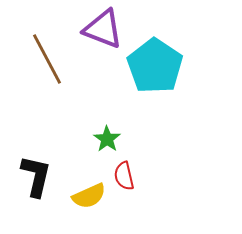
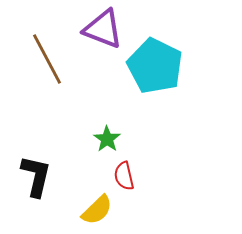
cyan pentagon: rotated 8 degrees counterclockwise
yellow semicircle: moved 8 px right, 14 px down; rotated 20 degrees counterclockwise
